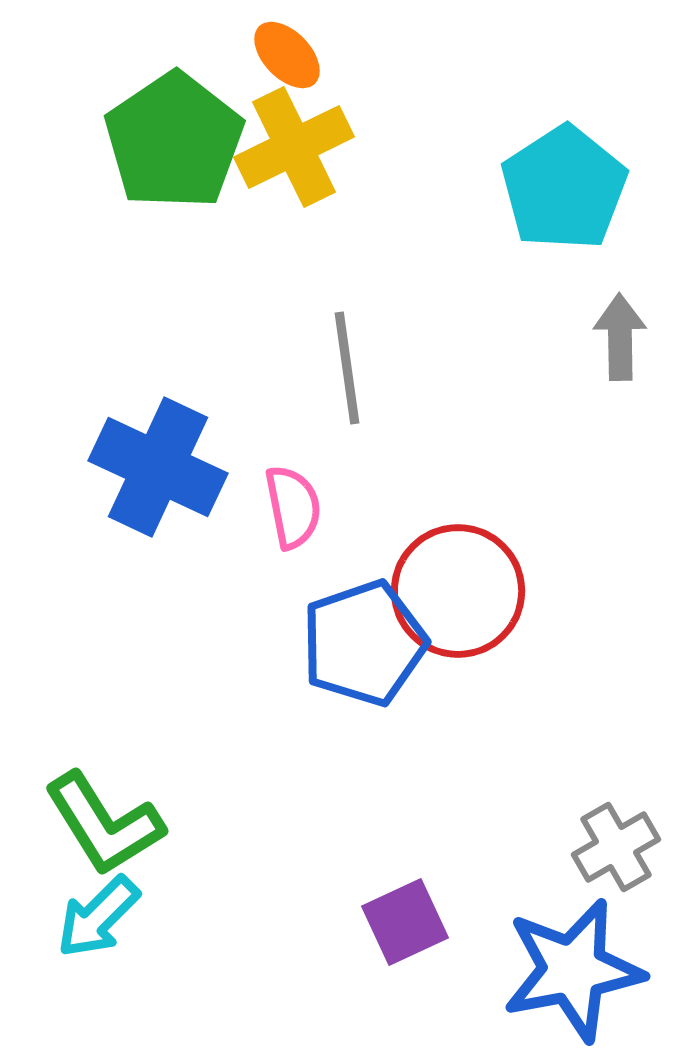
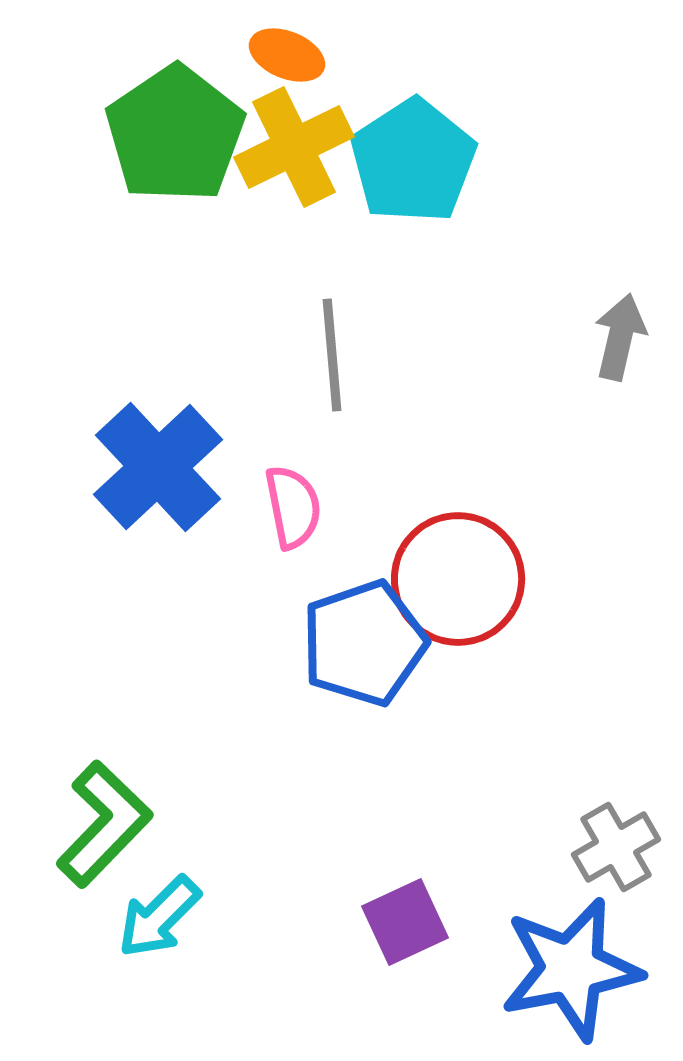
orange ellipse: rotated 24 degrees counterclockwise
green pentagon: moved 1 px right, 7 px up
cyan pentagon: moved 151 px left, 27 px up
gray arrow: rotated 14 degrees clockwise
gray line: moved 15 px left, 13 px up; rotated 3 degrees clockwise
blue cross: rotated 22 degrees clockwise
red circle: moved 12 px up
green L-shape: rotated 104 degrees counterclockwise
cyan arrow: moved 61 px right
blue star: moved 2 px left, 1 px up
